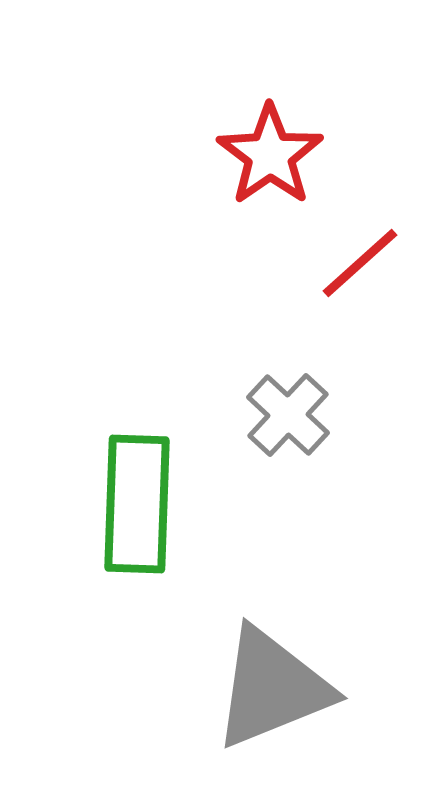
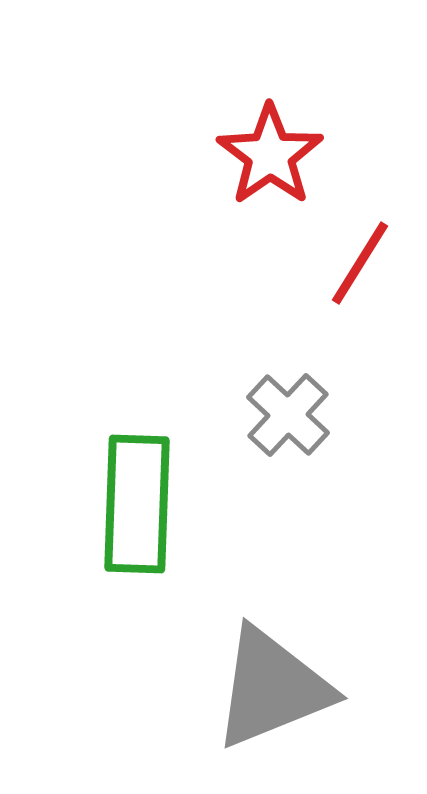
red line: rotated 16 degrees counterclockwise
